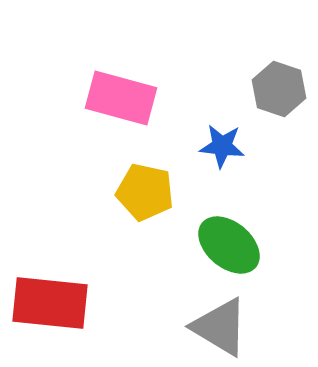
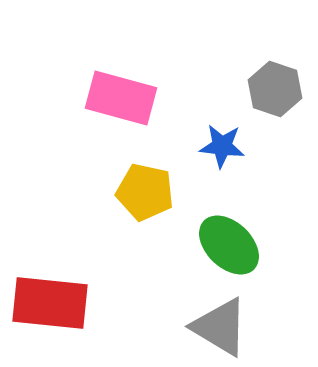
gray hexagon: moved 4 px left
green ellipse: rotated 4 degrees clockwise
